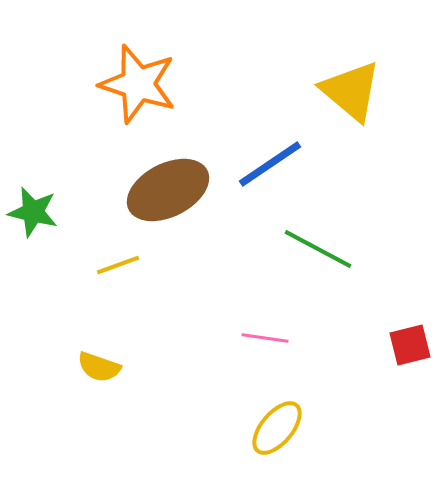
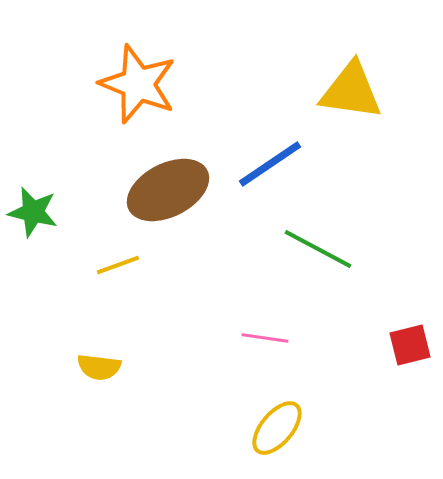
orange star: rotated 4 degrees clockwise
yellow triangle: rotated 32 degrees counterclockwise
yellow semicircle: rotated 12 degrees counterclockwise
